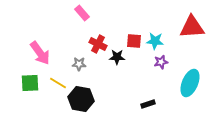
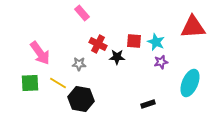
red triangle: moved 1 px right
cyan star: moved 1 px right, 1 px down; rotated 18 degrees clockwise
